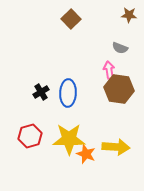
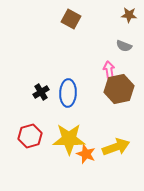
brown square: rotated 18 degrees counterclockwise
gray semicircle: moved 4 px right, 2 px up
brown hexagon: rotated 20 degrees counterclockwise
yellow arrow: rotated 24 degrees counterclockwise
